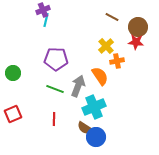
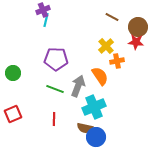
brown semicircle: rotated 21 degrees counterclockwise
